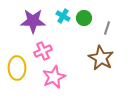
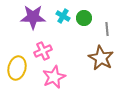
purple star: moved 4 px up
gray line: moved 1 px down; rotated 24 degrees counterclockwise
yellow ellipse: rotated 15 degrees clockwise
